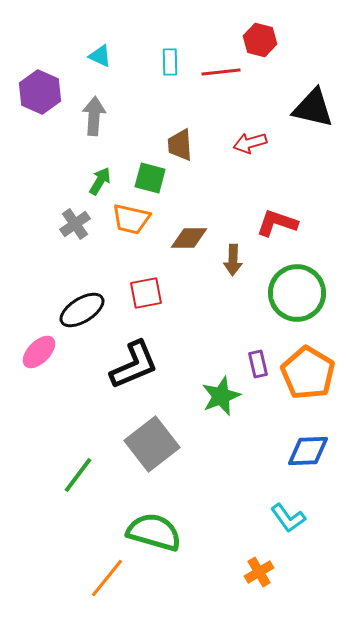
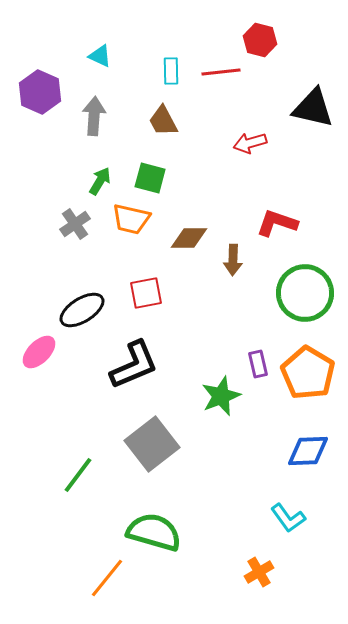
cyan rectangle: moved 1 px right, 9 px down
brown trapezoid: moved 17 px left, 24 px up; rotated 24 degrees counterclockwise
green circle: moved 8 px right
